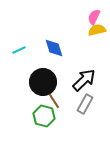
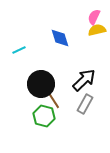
blue diamond: moved 6 px right, 10 px up
black circle: moved 2 px left, 2 px down
